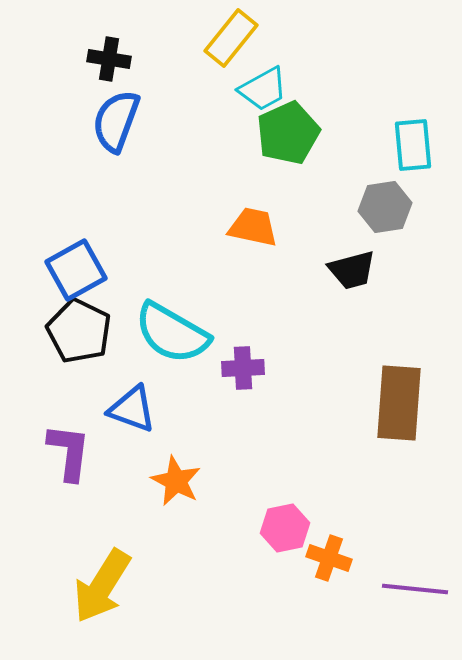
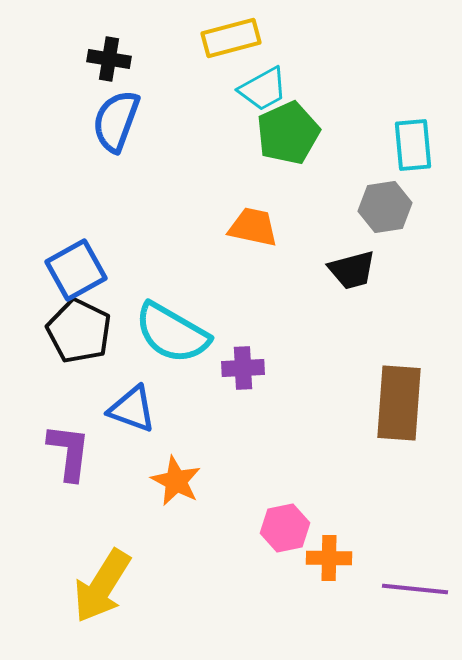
yellow rectangle: rotated 36 degrees clockwise
orange cross: rotated 18 degrees counterclockwise
